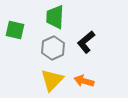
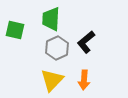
green trapezoid: moved 4 px left, 2 px down
gray hexagon: moved 4 px right
orange arrow: moved 1 px up; rotated 102 degrees counterclockwise
